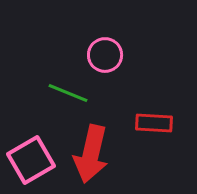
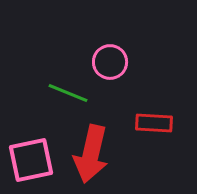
pink circle: moved 5 px right, 7 px down
pink square: rotated 18 degrees clockwise
